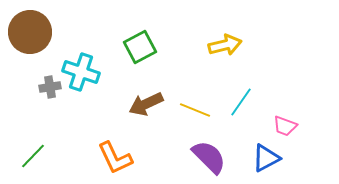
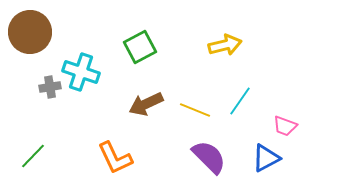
cyan line: moved 1 px left, 1 px up
